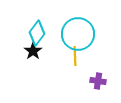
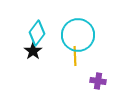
cyan circle: moved 1 px down
